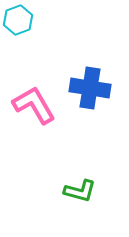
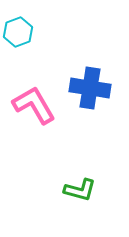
cyan hexagon: moved 12 px down
green L-shape: moved 1 px up
